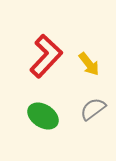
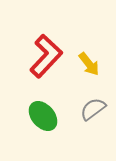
green ellipse: rotated 16 degrees clockwise
